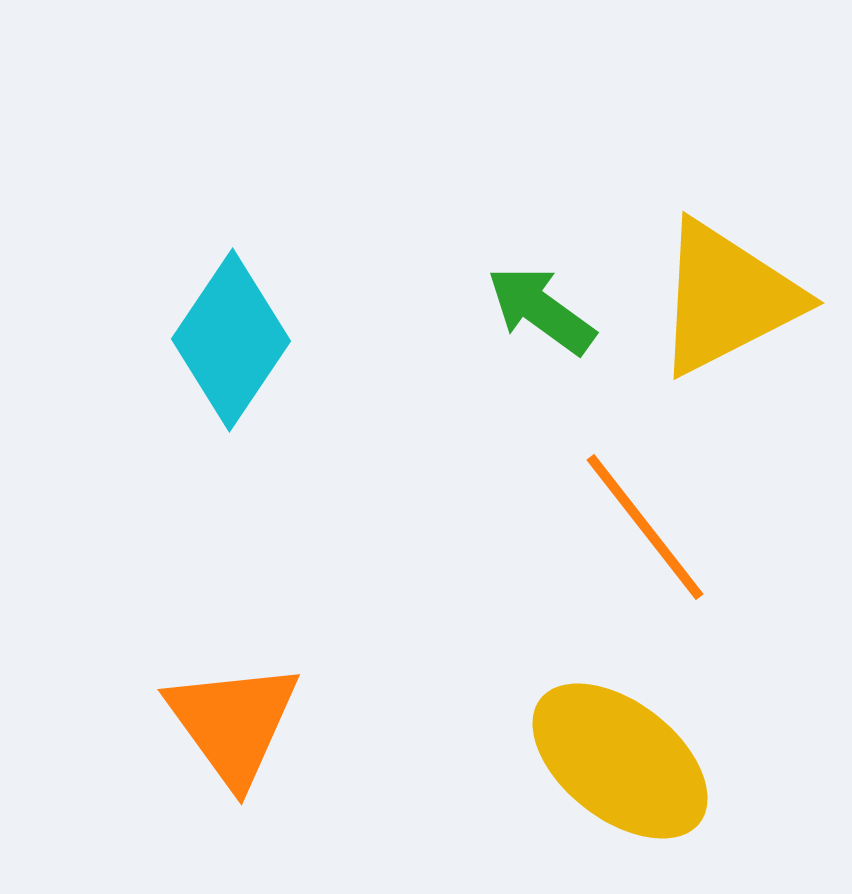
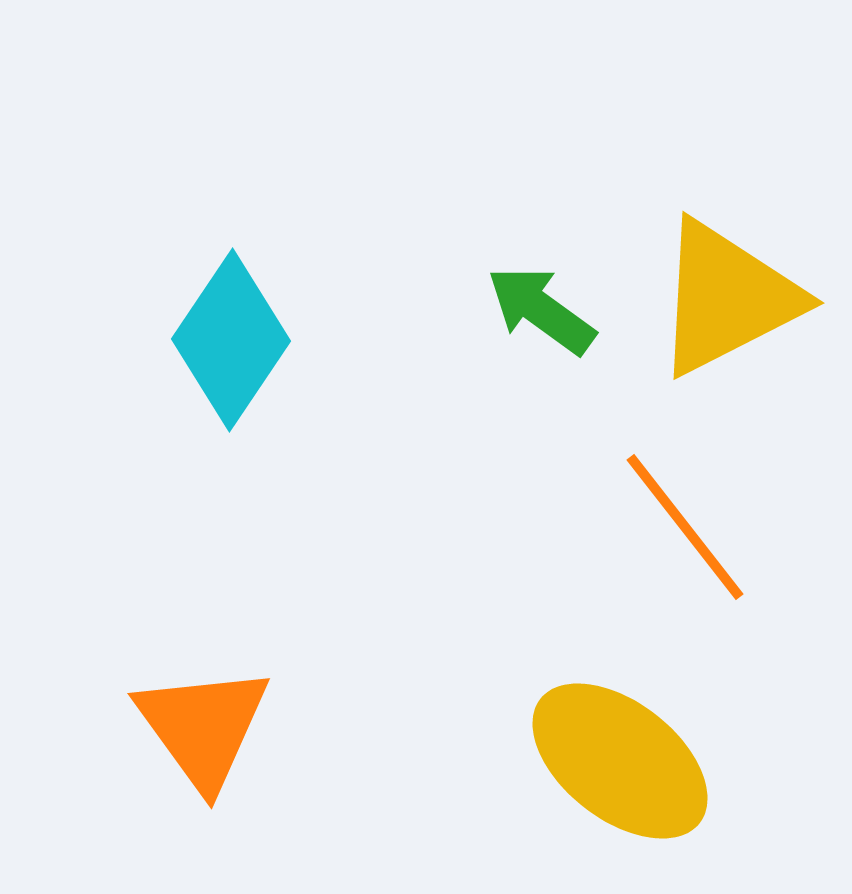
orange line: moved 40 px right
orange triangle: moved 30 px left, 4 px down
